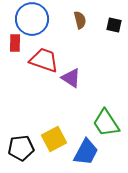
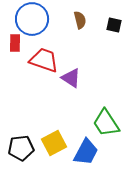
yellow square: moved 4 px down
